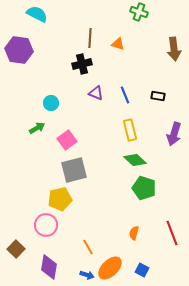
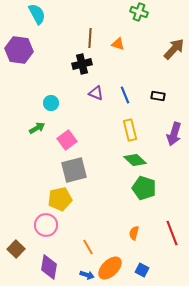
cyan semicircle: rotated 35 degrees clockwise
brown arrow: rotated 130 degrees counterclockwise
